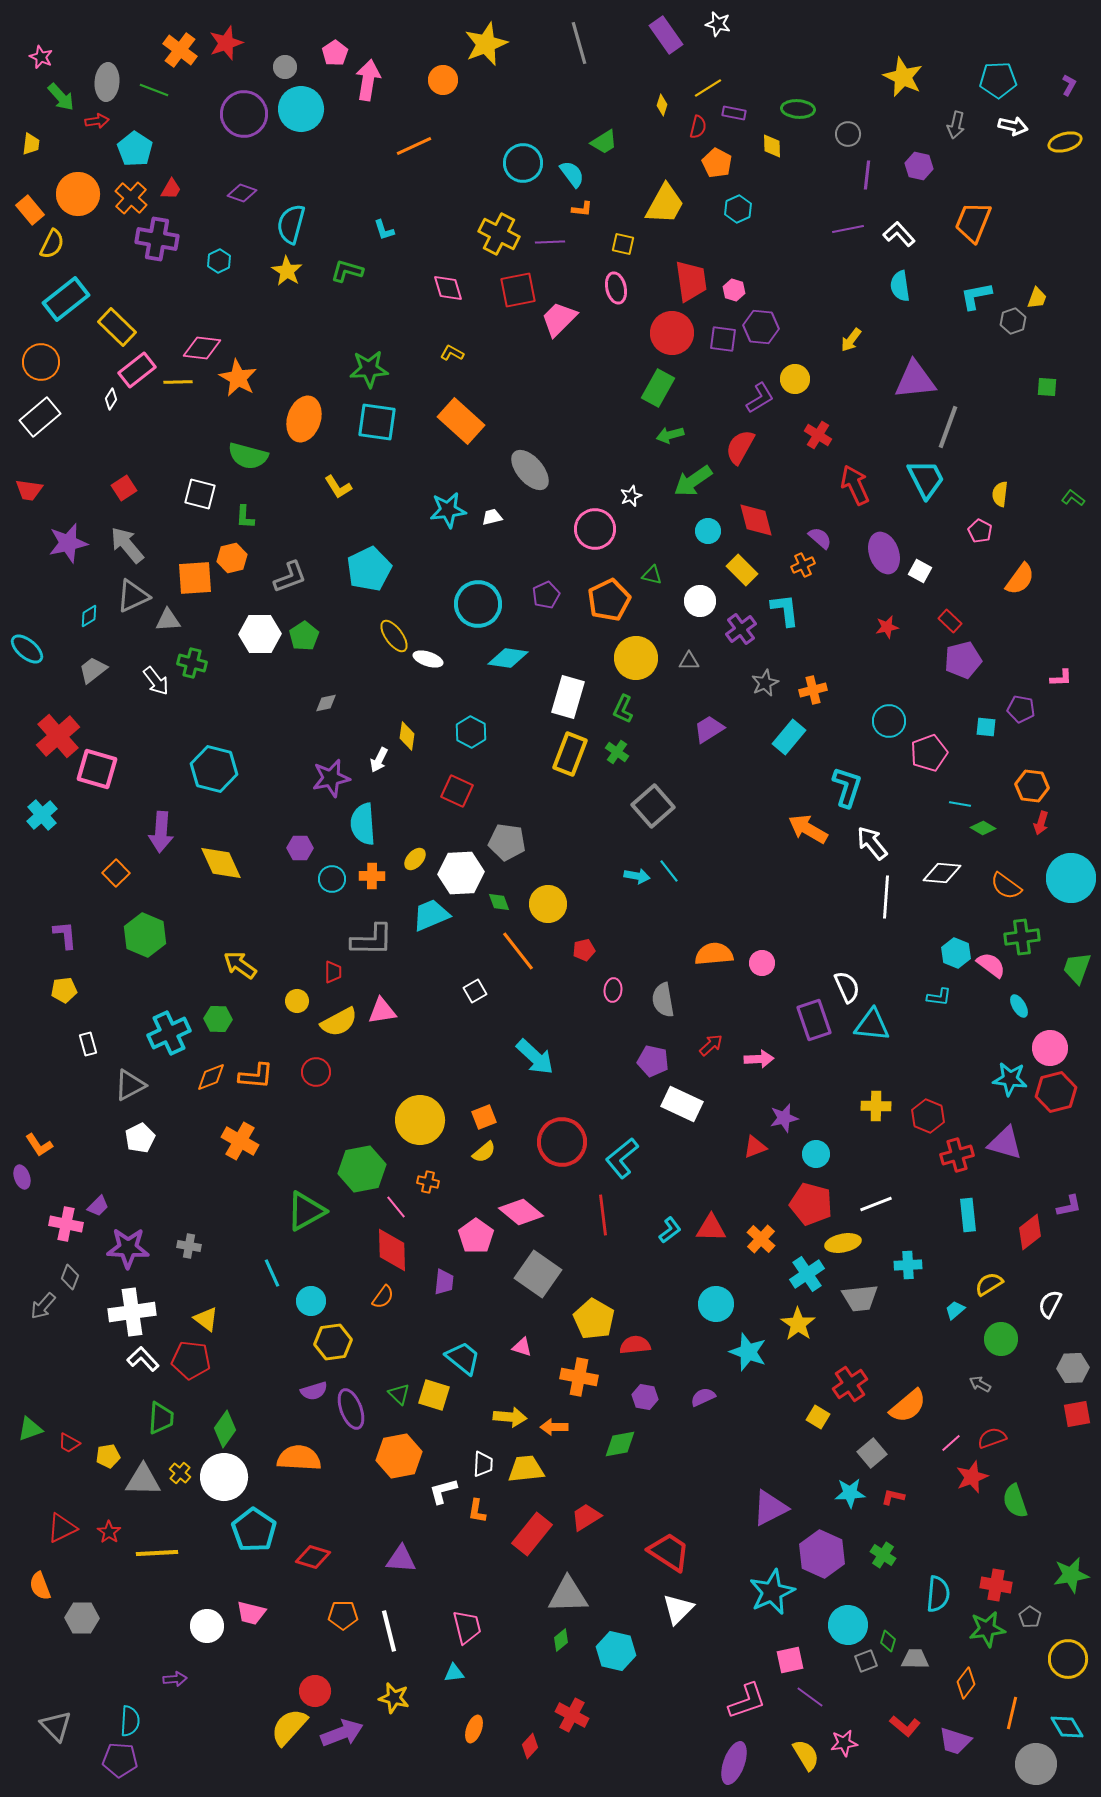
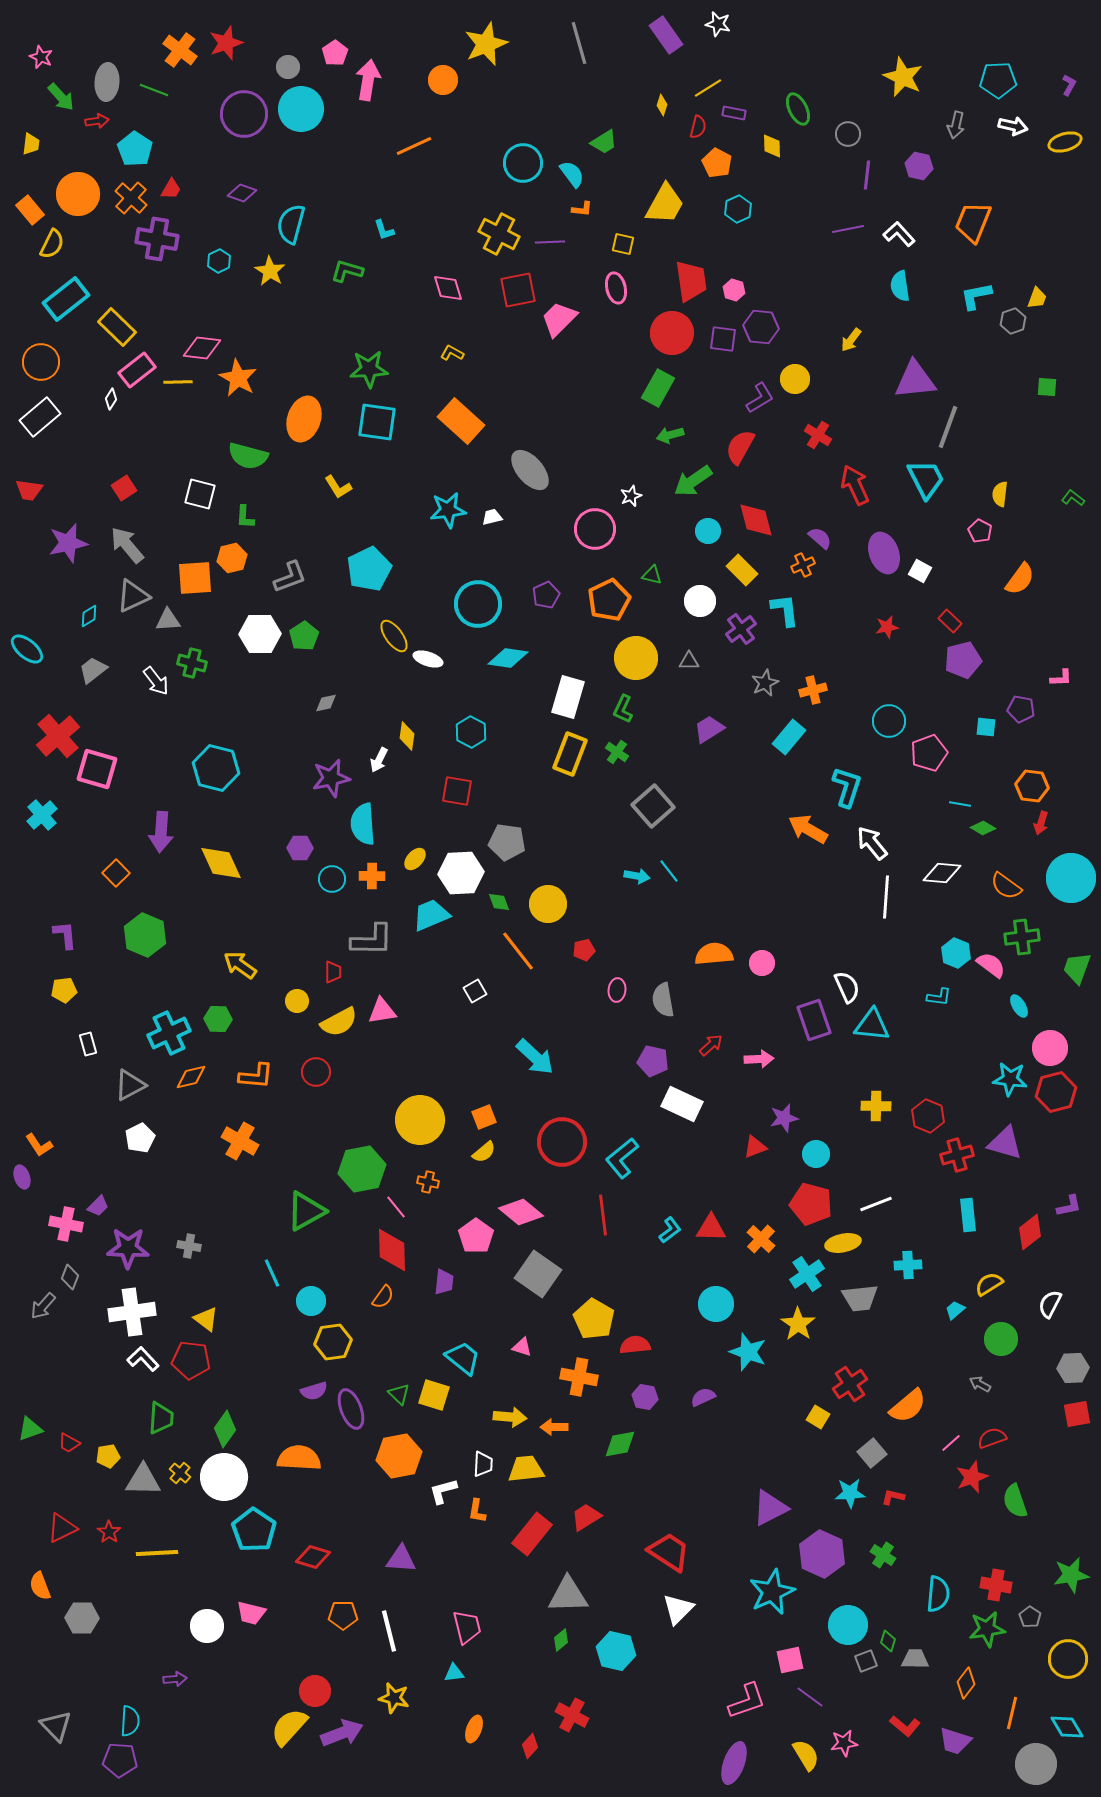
gray circle at (285, 67): moved 3 px right
green ellipse at (798, 109): rotated 60 degrees clockwise
yellow star at (287, 271): moved 17 px left
cyan hexagon at (214, 769): moved 2 px right, 1 px up
red square at (457, 791): rotated 16 degrees counterclockwise
pink ellipse at (613, 990): moved 4 px right
orange diamond at (211, 1077): moved 20 px left; rotated 8 degrees clockwise
